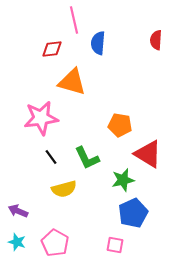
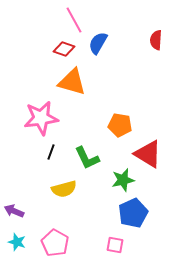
pink line: rotated 16 degrees counterclockwise
blue semicircle: rotated 25 degrees clockwise
red diamond: moved 12 px right; rotated 25 degrees clockwise
black line: moved 5 px up; rotated 56 degrees clockwise
purple arrow: moved 4 px left
